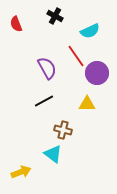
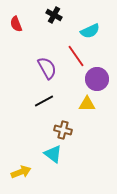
black cross: moved 1 px left, 1 px up
purple circle: moved 6 px down
